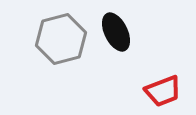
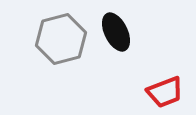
red trapezoid: moved 2 px right, 1 px down
